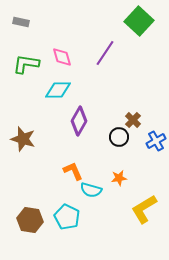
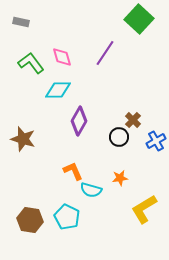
green square: moved 2 px up
green L-shape: moved 5 px right, 1 px up; rotated 44 degrees clockwise
orange star: moved 1 px right
